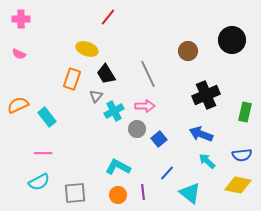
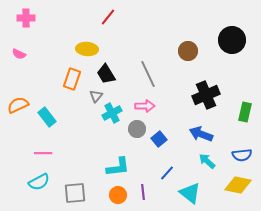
pink cross: moved 5 px right, 1 px up
yellow ellipse: rotated 15 degrees counterclockwise
cyan cross: moved 2 px left, 2 px down
cyan L-shape: rotated 145 degrees clockwise
